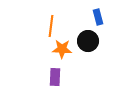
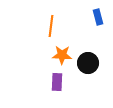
black circle: moved 22 px down
orange star: moved 6 px down
purple rectangle: moved 2 px right, 5 px down
